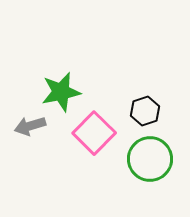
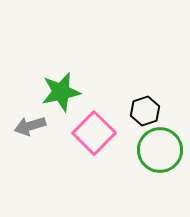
green circle: moved 10 px right, 9 px up
